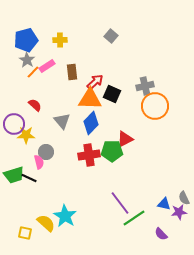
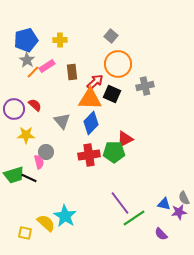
orange circle: moved 37 px left, 42 px up
purple circle: moved 15 px up
green pentagon: moved 2 px right, 1 px down
